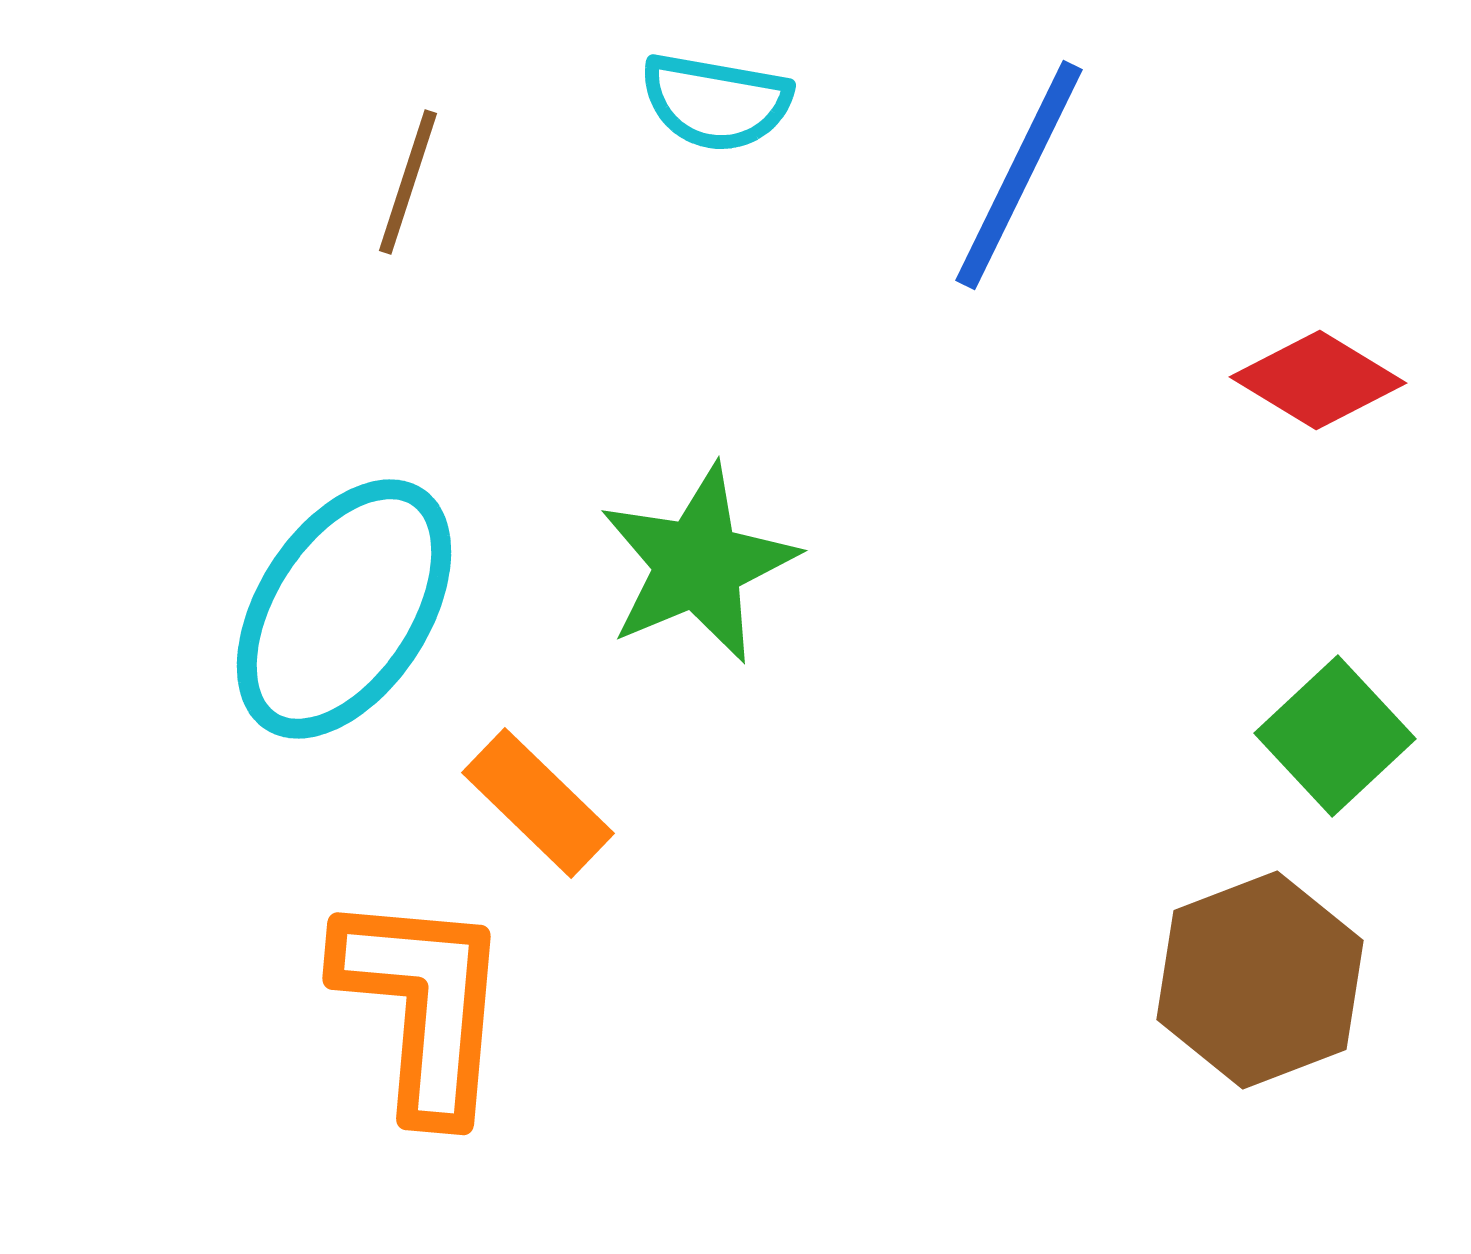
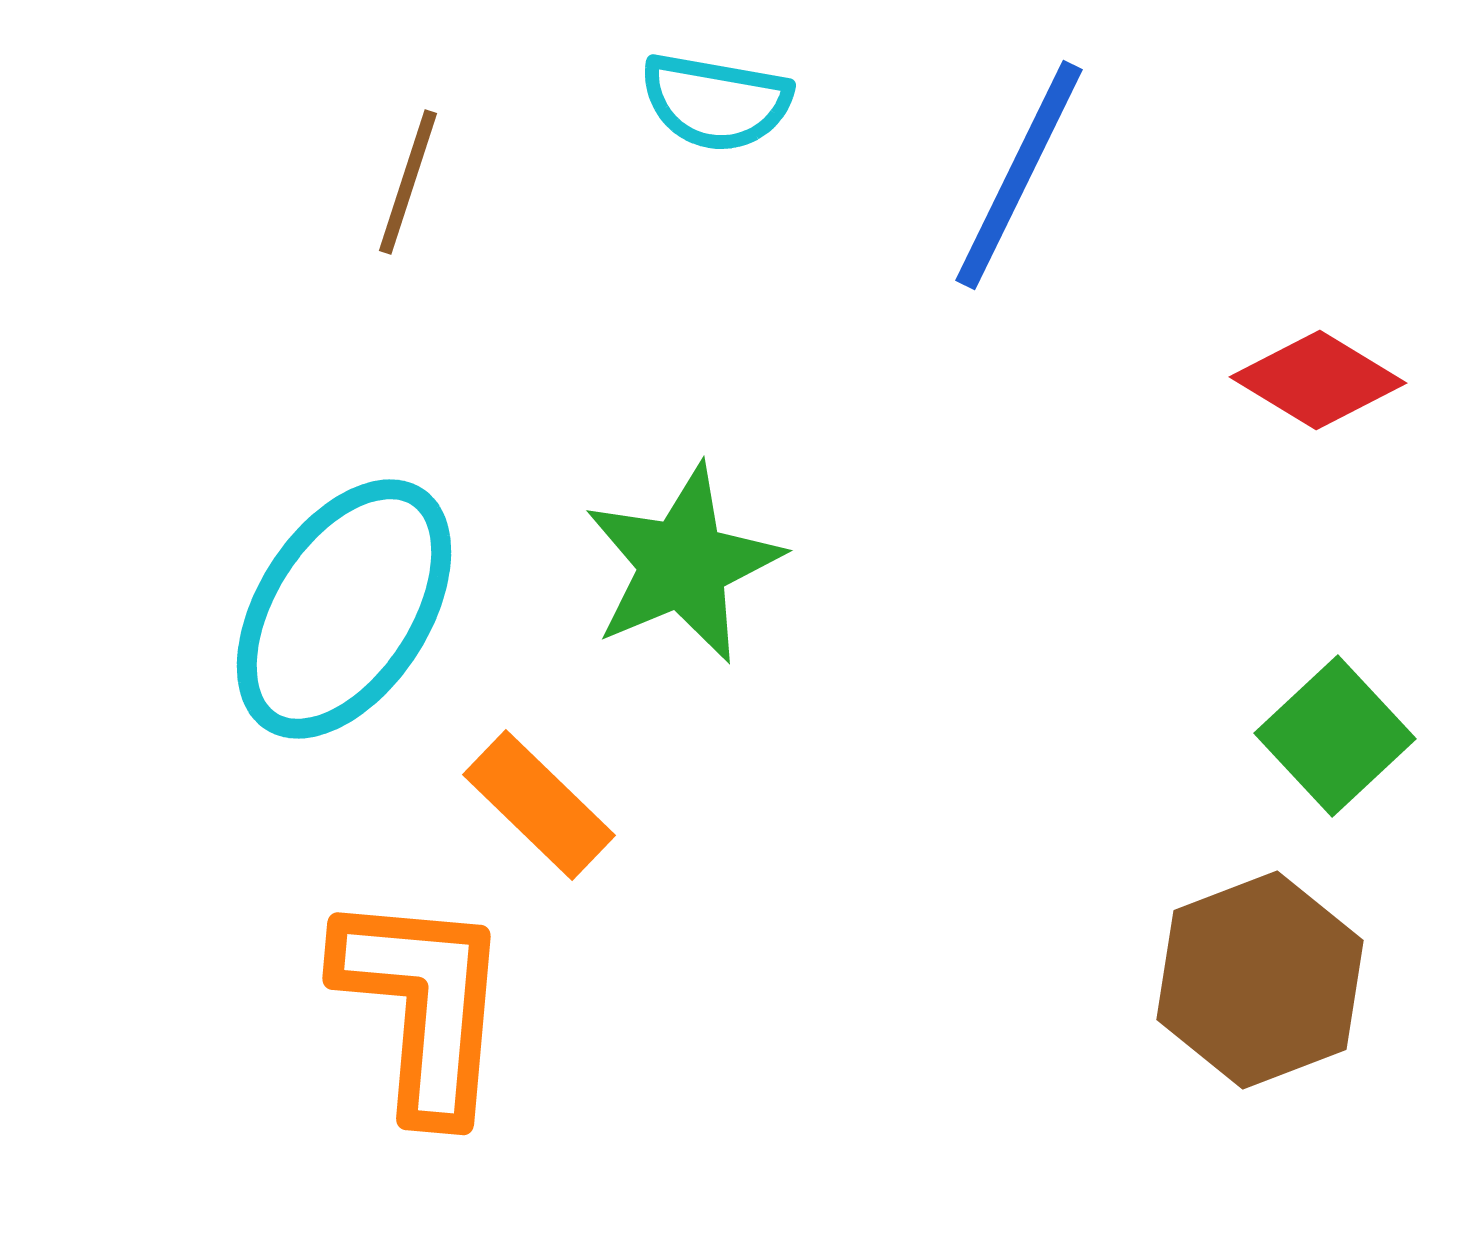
green star: moved 15 px left
orange rectangle: moved 1 px right, 2 px down
